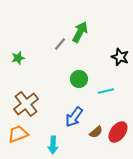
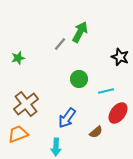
blue arrow: moved 7 px left, 1 px down
red ellipse: moved 19 px up
cyan arrow: moved 3 px right, 2 px down
